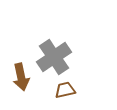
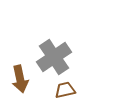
brown arrow: moved 1 px left, 2 px down
